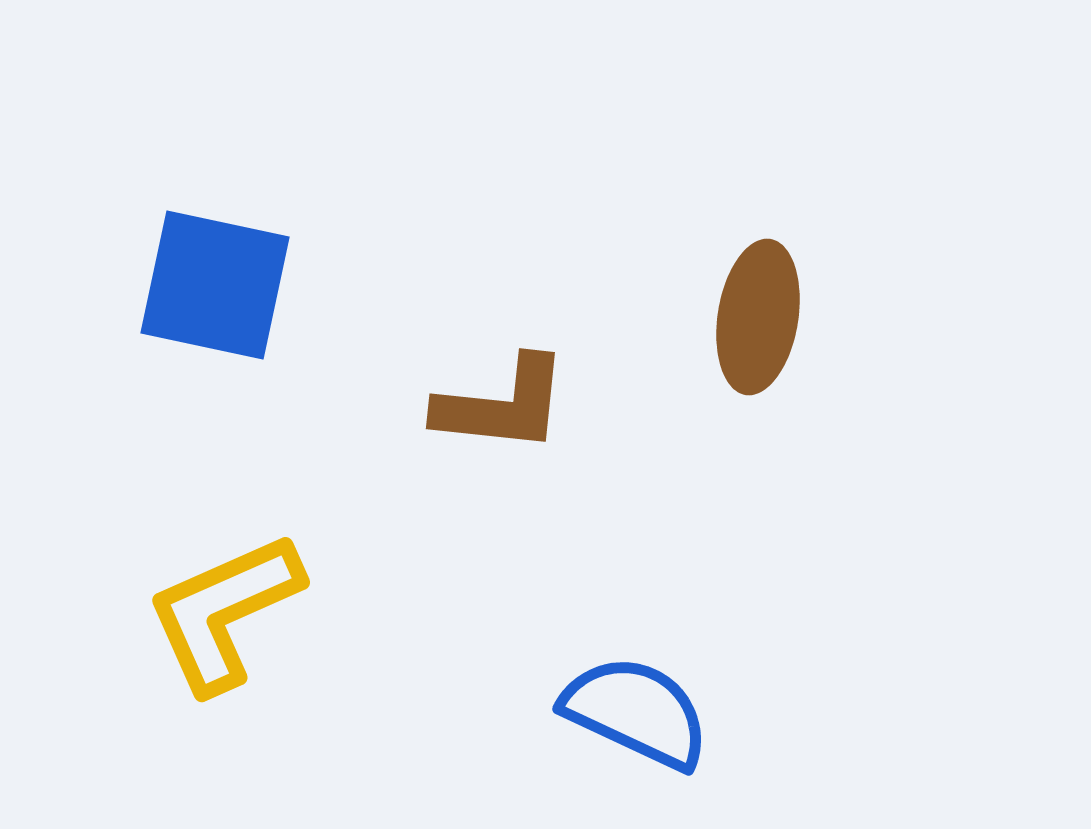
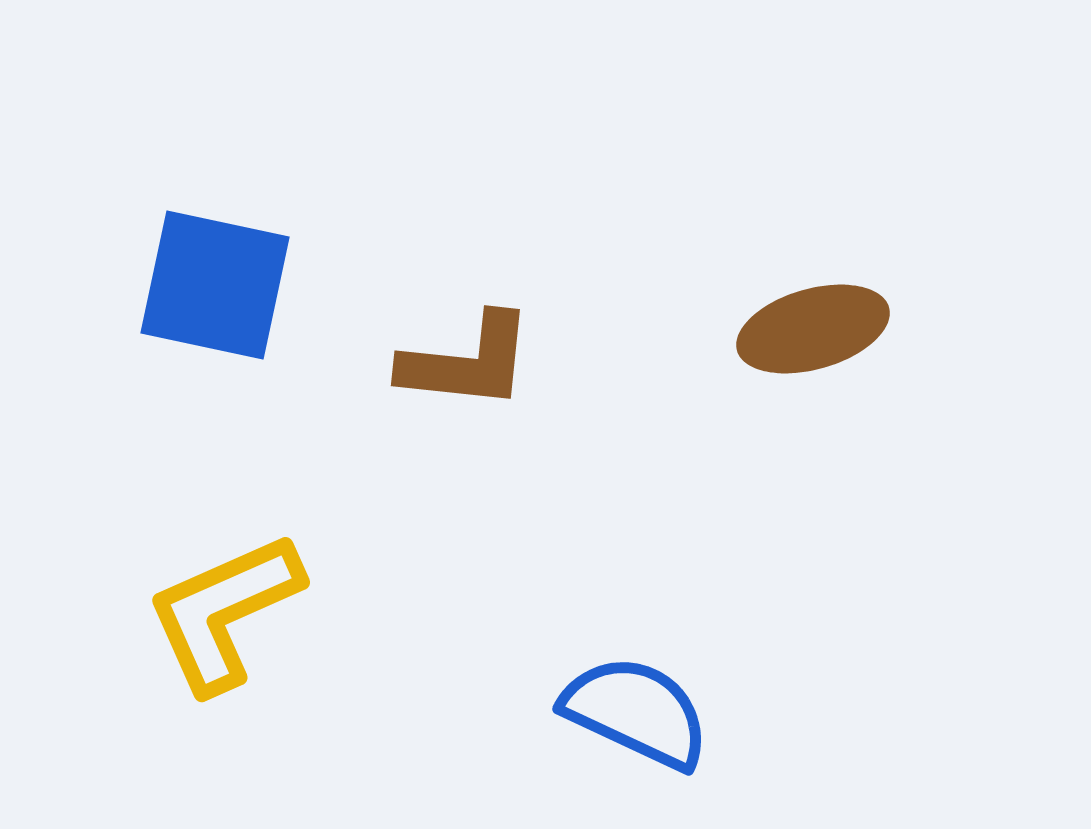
brown ellipse: moved 55 px right, 12 px down; rotated 65 degrees clockwise
brown L-shape: moved 35 px left, 43 px up
